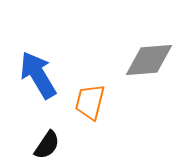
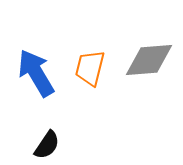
blue arrow: moved 2 px left, 2 px up
orange trapezoid: moved 34 px up
